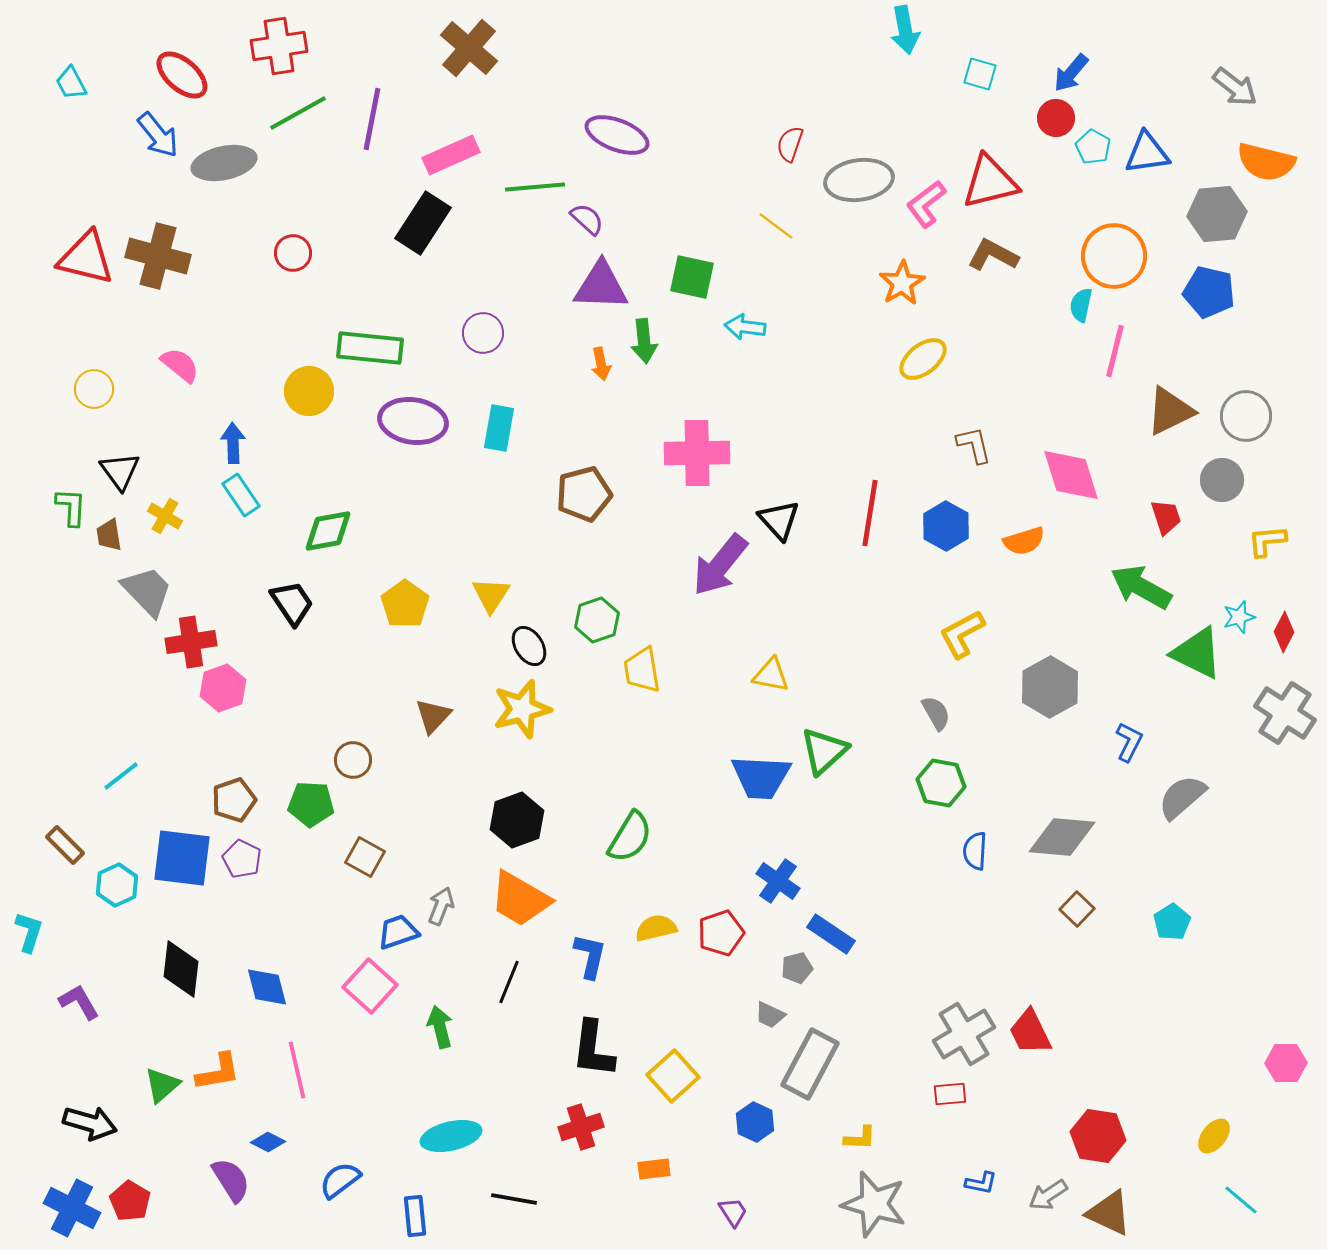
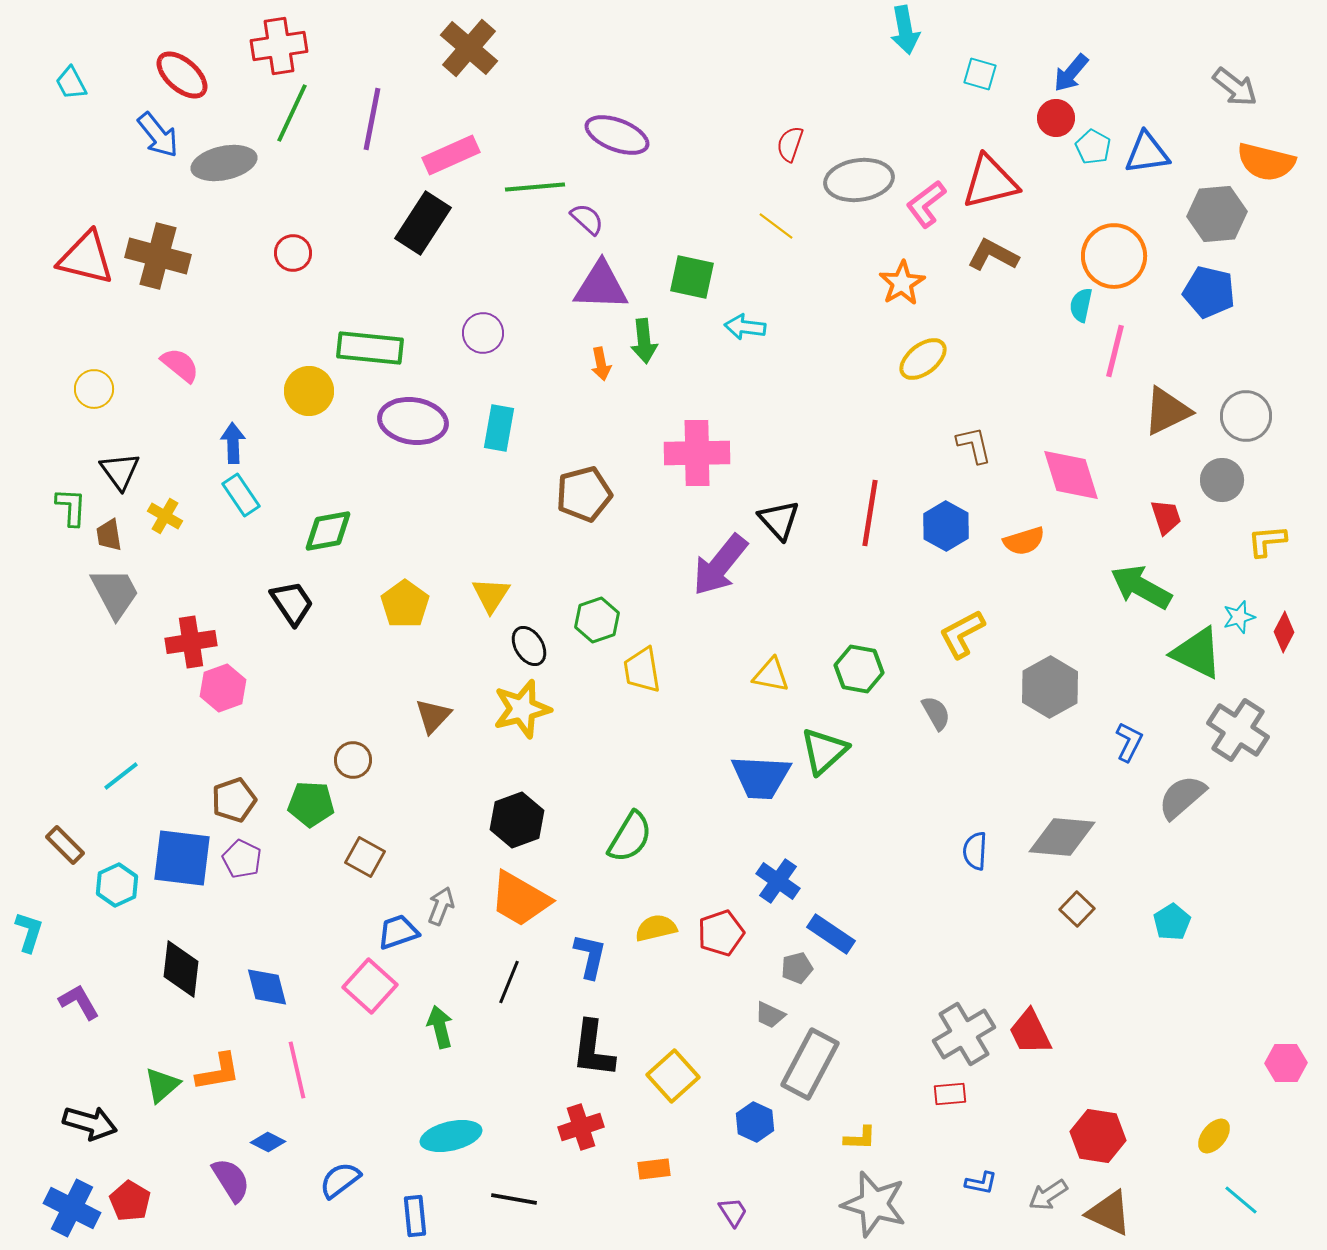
green line at (298, 113): moved 6 px left; rotated 36 degrees counterclockwise
brown triangle at (1170, 411): moved 3 px left
gray trapezoid at (147, 591): moved 32 px left, 2 px down; rotated 16 degrees clockwise
gray cross at (1285, 713): moved 47 px left, 17 px down
green hexagon at (941, 783): moved 82 px left, 114 px up
